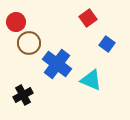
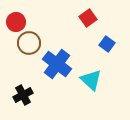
cyan triangle: rotated 20 degrees clockwise
